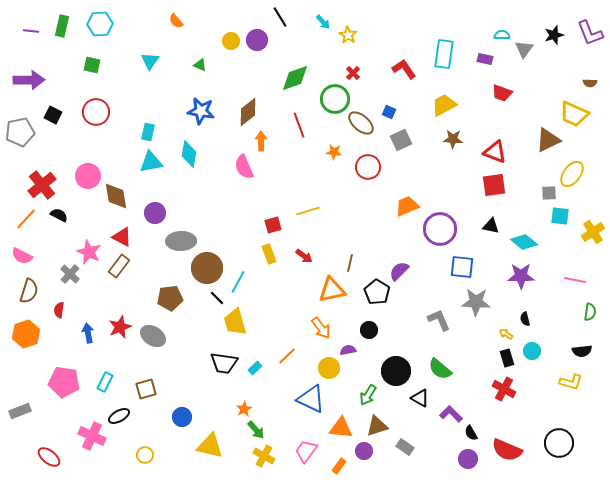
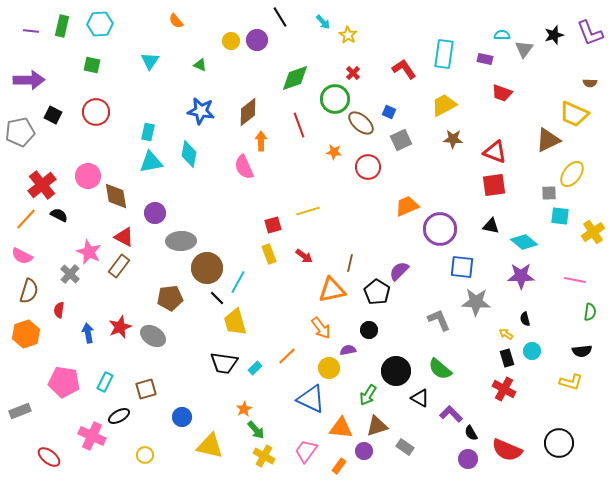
red triangle at (122, 237): moved 2 px right
